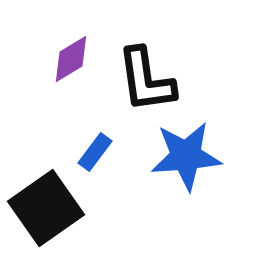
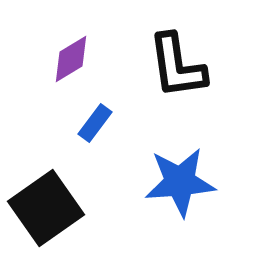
black L-shape: moved 31 px right, 14 px up
blue rectangle: moved 29 px up
blue star: moved 6 px left, 26 px down
